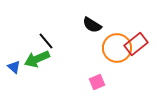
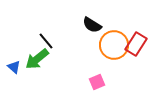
red rectangle: rotated 20 degrees counterclockwise
orange circle: moved 3 px left, 3 px up
green arrow: rotated 15 degrees counterclockwise
